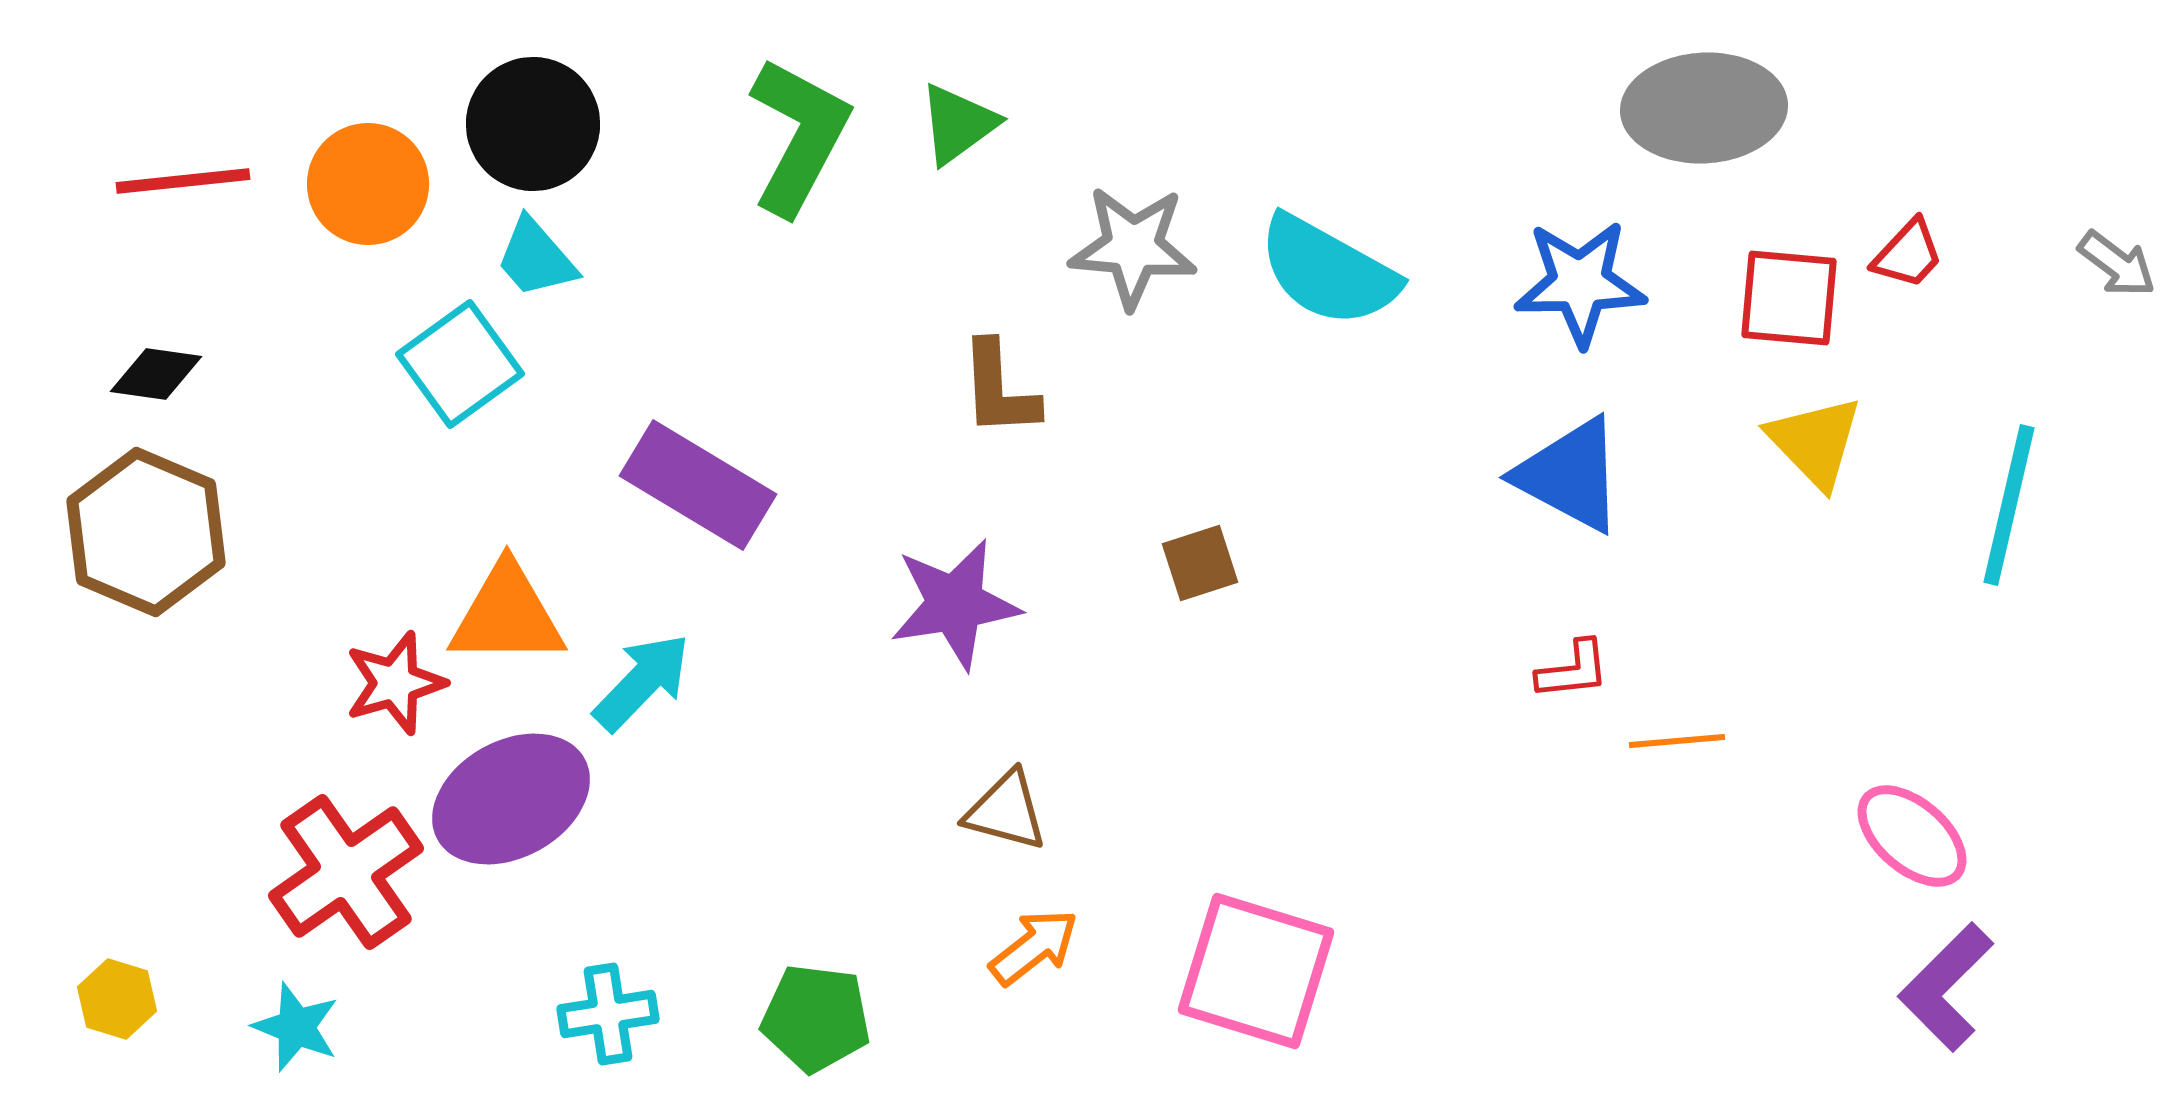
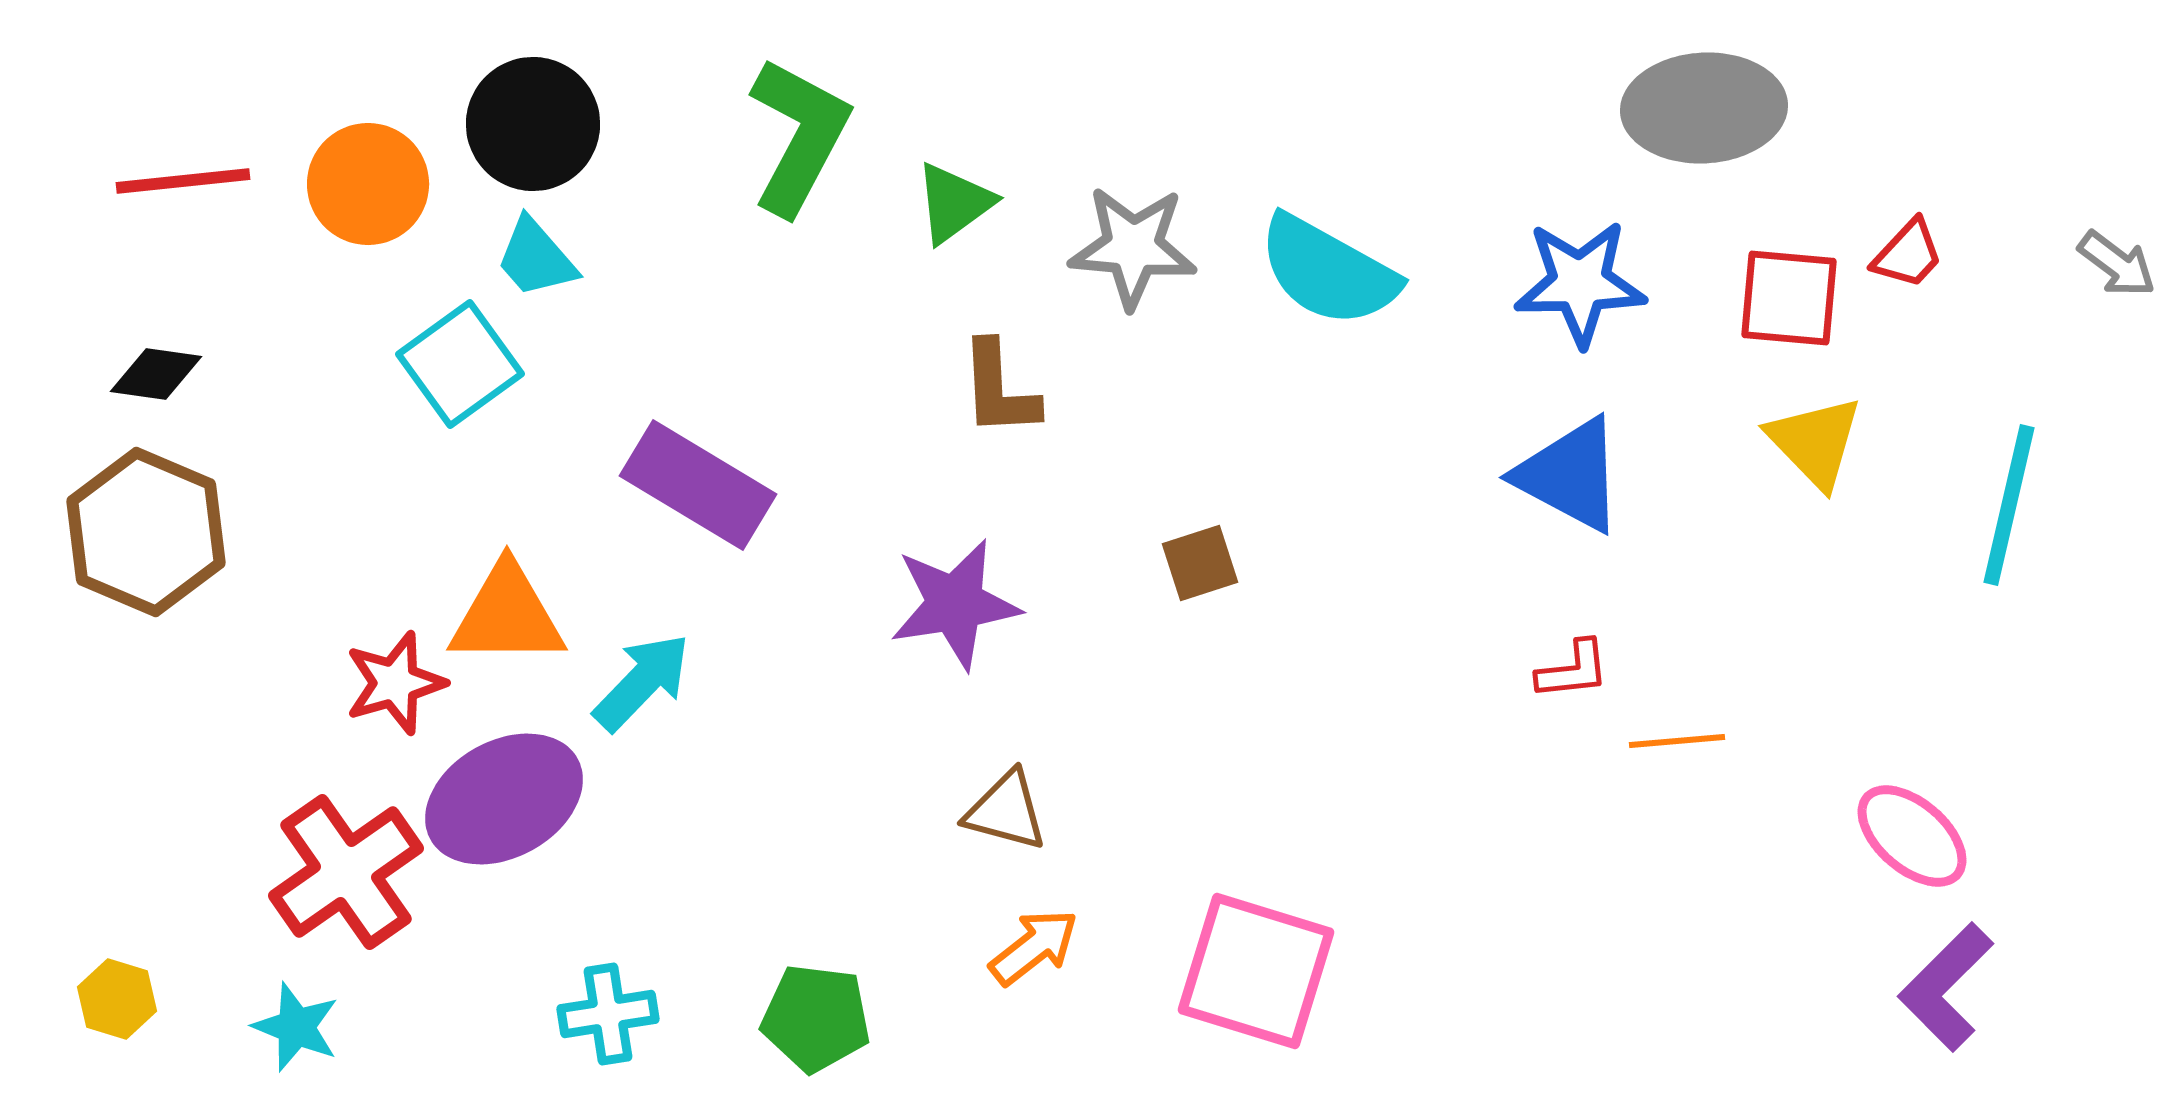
green triangle: moved 4 px left, 79 px down
purple ellipse: moved 7 px left
